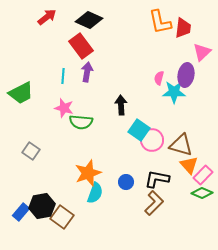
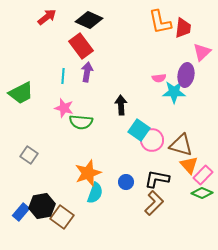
pink semicircle: rotated 112 degrees counterclockwise
gray square: moved 2 px left, 4 px down
